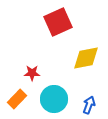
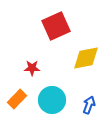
red square: moved 2 px left, 4 px down
red star: moved 5 px up
cyan circle: moved 2 px left, 1 px down
